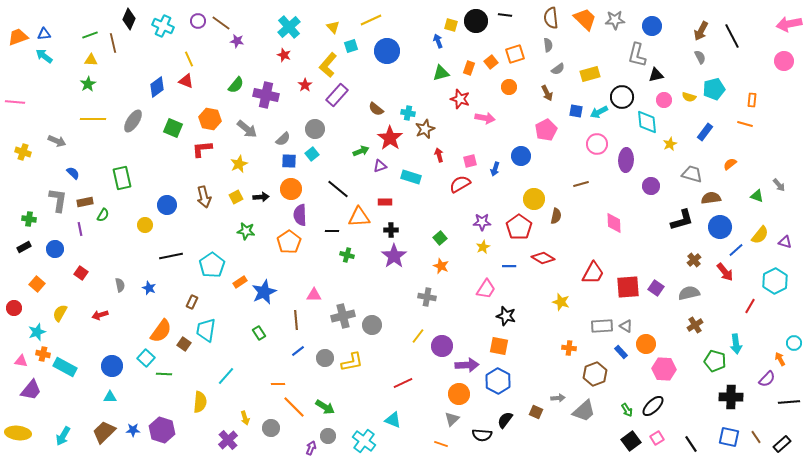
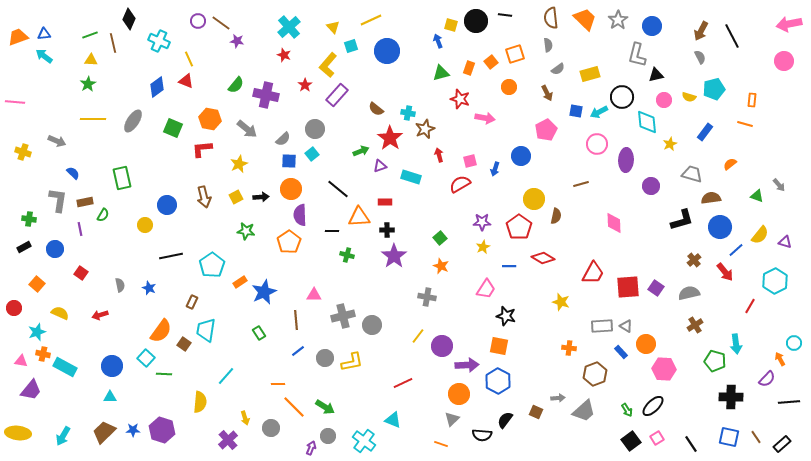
gray star at (615, 20): moved 3 px right; rotated 30 degrees counterclockwise
cyan cross at (163, 26): moved 4 px left, 15 px down
black cross at (391, 230): moved 4 px left
yellow semicircle at (60, 313): rotated 84 degrees clockwise
